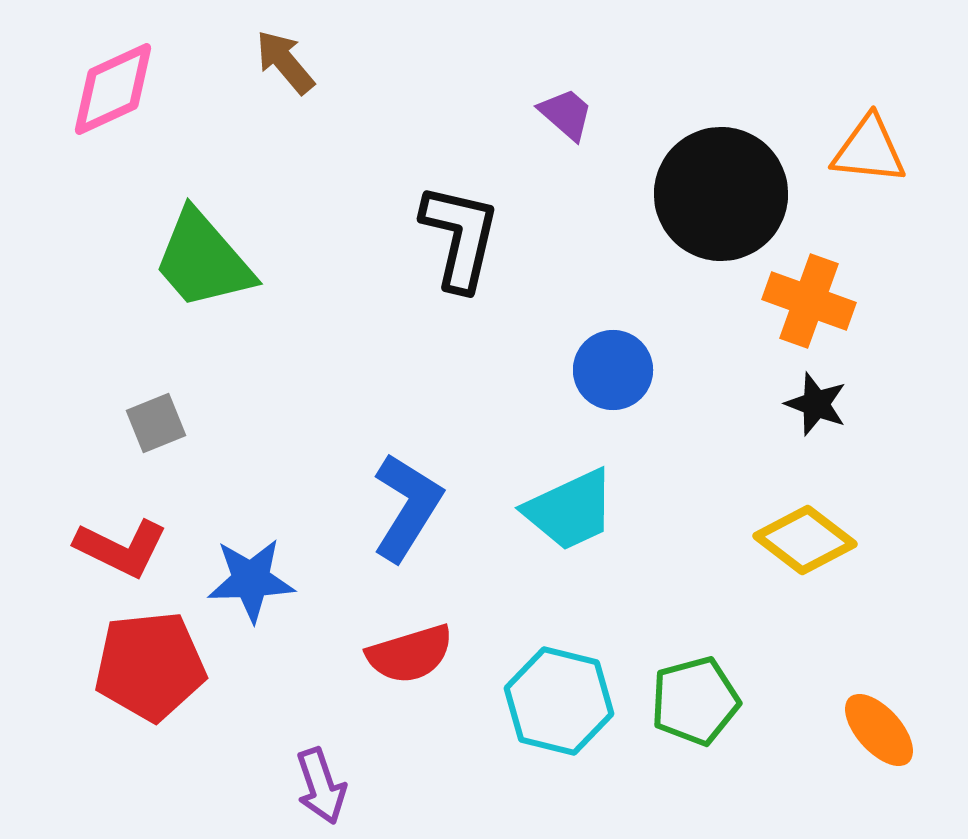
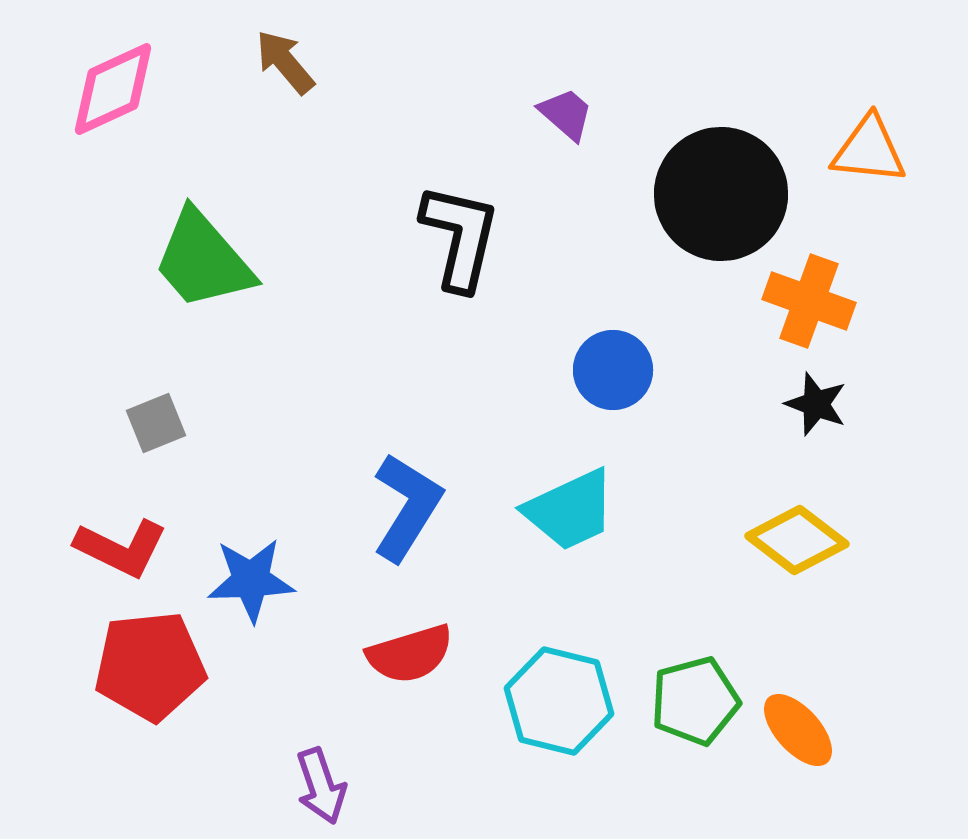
yellow diamond: moved 8 px left
orange ellipse: moved 81 px left
